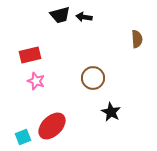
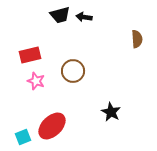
brown circle: moved 20 px left, 7 px up
